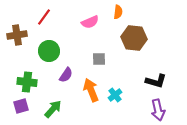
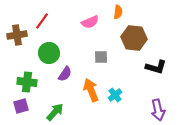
red line: moved 2 px left, 4 px down
green circle: moved 2 px down
gray square: moved 2 px right, 2 px up
purple semicircle: moved 1 px left, 1 px up
black L-shape: moved 14 px up
green arrow: moved 2 px right, 3 px down
